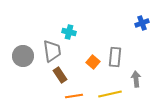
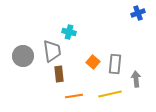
blue cross: moved 4 px left, 10 px up
gray rectangle: moved 7 px down
brown rectangle: moved 1 px left, 1 px up; rotated 28 degrees clockwise
